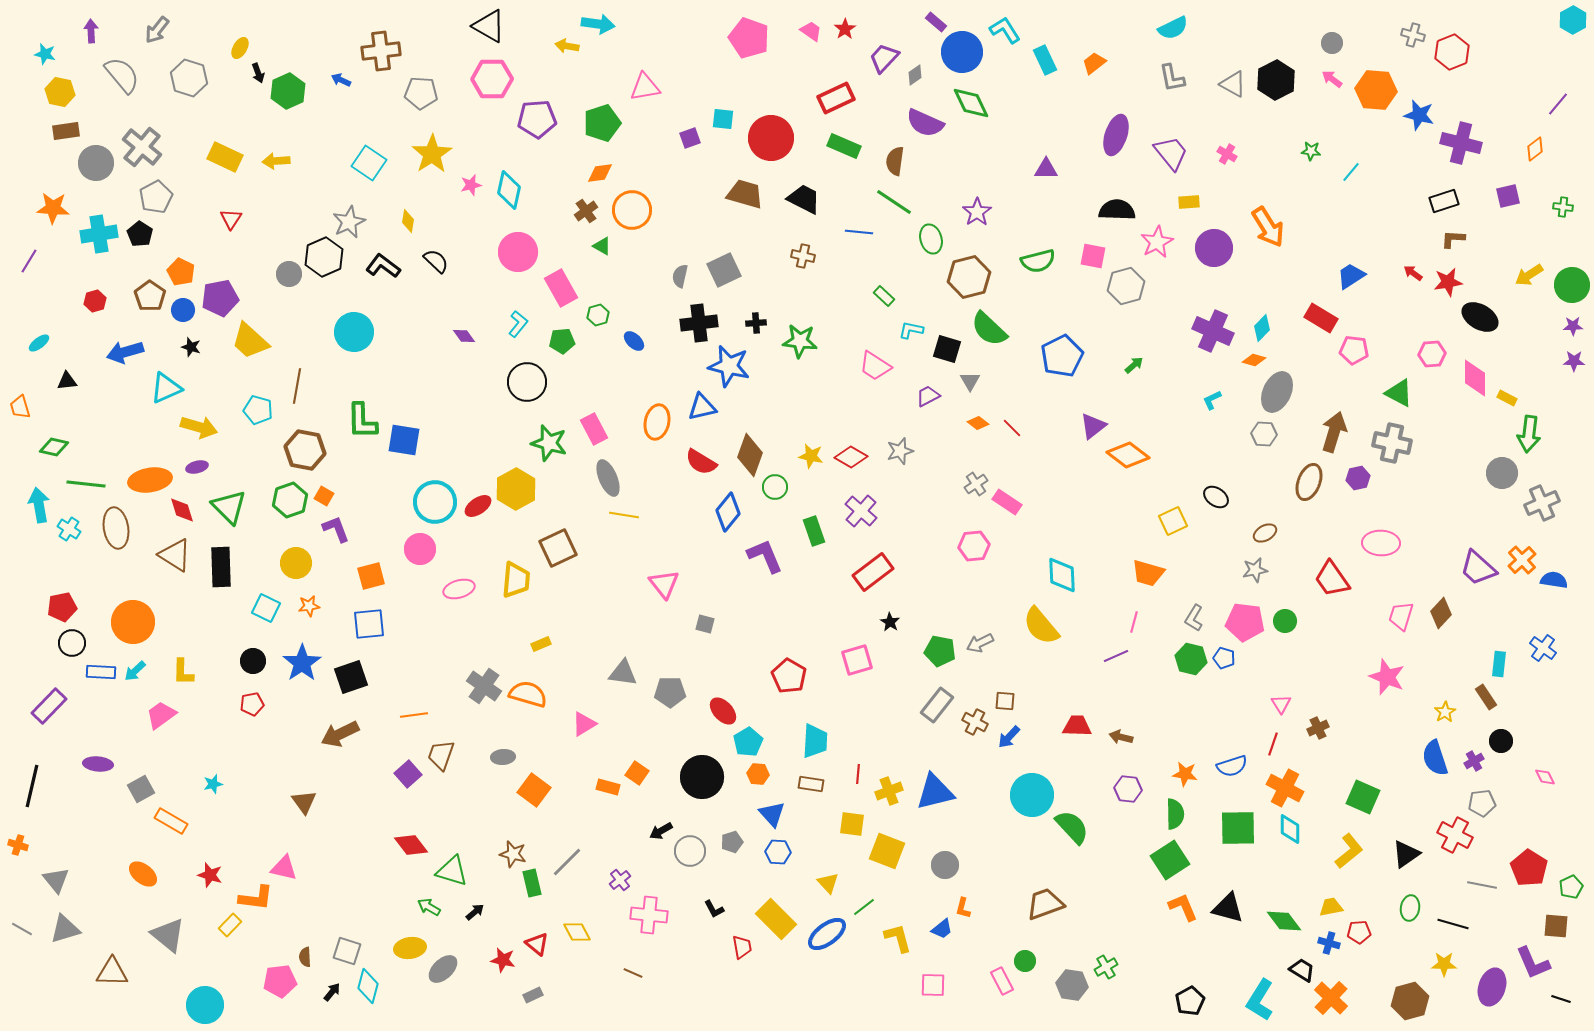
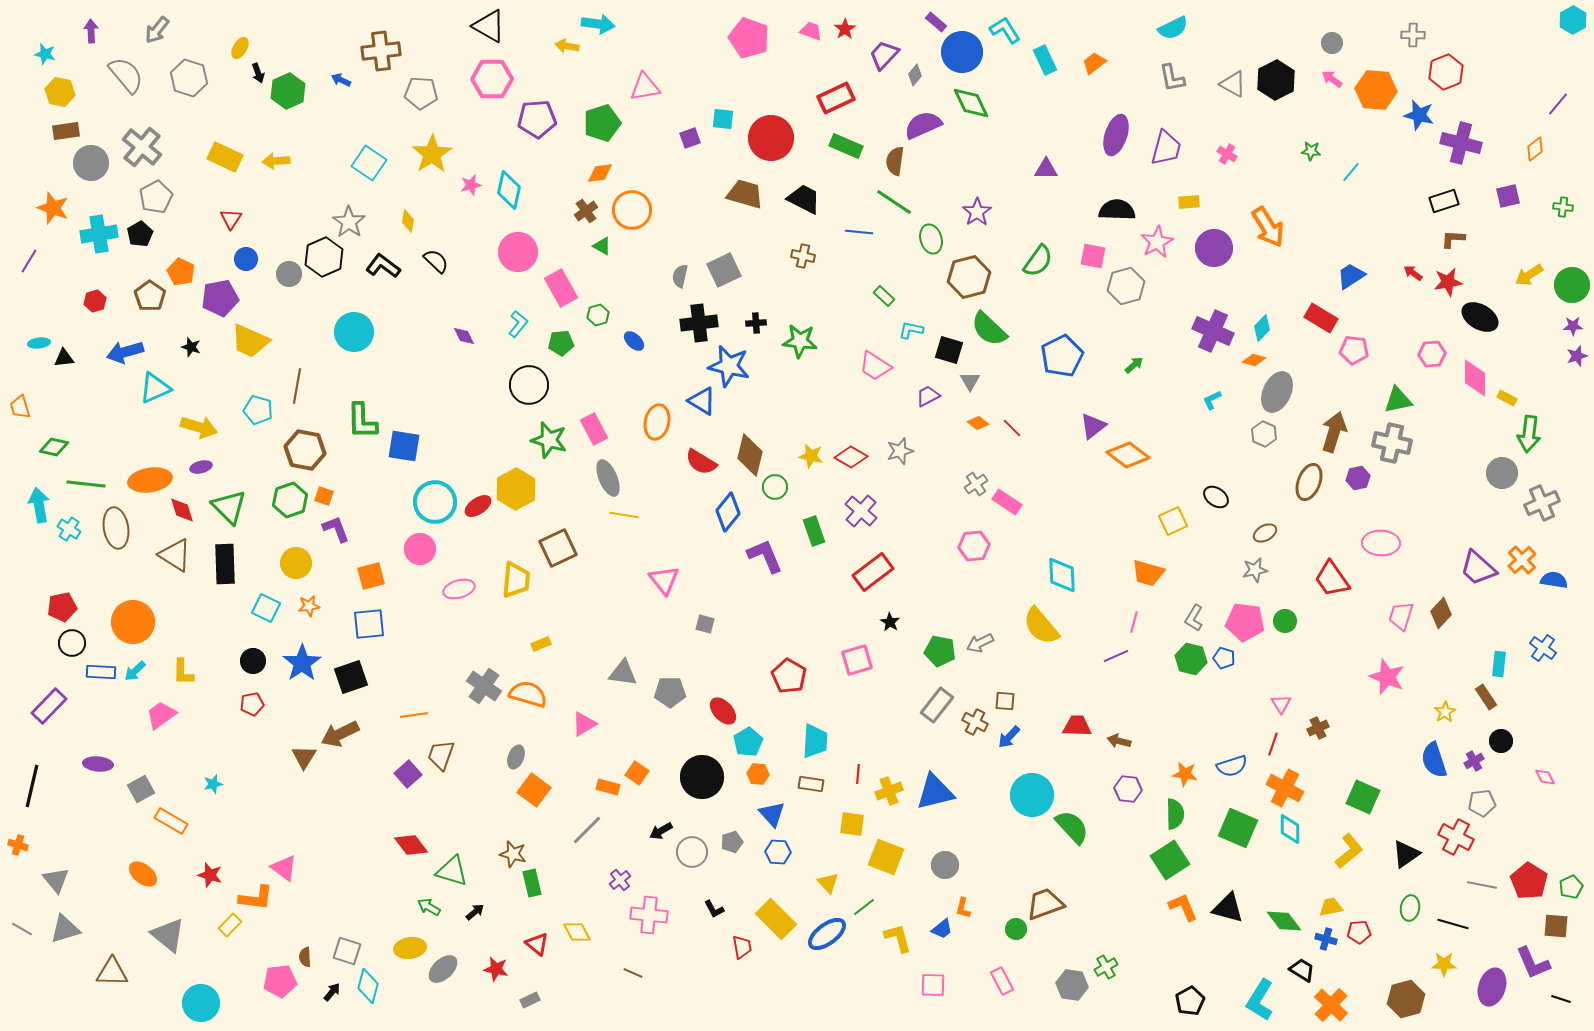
pink trapezoid at (811, 31): rotated 15 degrees counterclockwise
gray cross at (1413, 35): rotated 15 degrees counterclockwise
red hexagon at (1452, 52): moved 6 px left, 20 px down
purple trapezoid at (884, 58): moved 3 px up
gray semicircle at (122, 75): moved 4 px right
gray diamond at (915, 75): rotated 15 degrees counterclockwise
purple semicircle at (925, 123): moved 2 px left, 2 px down; rotated 132 degrees clockwise
green rectangle at (844, 146): moved 2 px right
purple trapezoid at (1171, 153): moved 5 px left, 5 px up; rotated 54 degrees clockwise
gray circle at (96, 163): moved 5 px left
orange star at (53, 208): rotated 16 degrees clockwise
gray star at (349, 222): rotated 12 degrees counterclockwise
black pentagon at (140, 234): rotated 10 degrees clockwise
green semicircle at (1038, 261): rotated 40 degrees counterclockwise
blue circle at (183, 310): moved 63 px right, 51 px up
purple diamond at (464, 336): rotated 10 degrees clockwise
yellow trapezoid at (250, 341): rotated 18 degrees counterclockwise
green pentagon at (562, 341): moved 1 px left, 2 px down
cyan ellipse at (39, 343): rotated 30 degrees clockwise
black square at (947, 349): moved 2 px right, 1 px down
purple star at (1574, 361): moved 3 px right, 5 px up; rotated 20 degrees counterclockwise
black triangle at (67, 381): moved 3 px left, 23 px up
black circle at (527, 382): moved 2 px right, 3 px down
cyan triangle at (166, 388): moved 11 px left
green triangle at (1399, 393): moved 1 px left, 7 px down; rotated 40 degrees counterclockwise
blue triangle at (702, 407): moved 6 px up; rotated 44 degrees clockwise
gray hexagon at (1264, 434): rotated 20 degrees clockwise
blue square at (404, 440): moved 6 px down
green star at (549, 443): moved 3 px up
brown diamond at (750, 455): rotated 6 degrees counterclockwise
purple ellipse at (197, 467): moved 4 px right
orange square at (324, 496): rotated 12 degrees counterclockwise
black rectangle at (221, 567): moved 4 px right, 3 px up
pink triangle at (664, 584): moved 4 px up
brown arrow at (1121, 737): moved 2 px left, 4 px down
gray ellipse at (503, 757): moved 13 px right; rotated 65 degrees counterclockwise
blue semicircle at (1435, 758): moved 1 px left, 2 px down
brown triangle at (304, 802): moved 45 px up; rotated 8 degrees clockwise
green square at (1238, 828): rotated 24 degrees clockwise
red cross at (1455, 835): moved 1 px right, 2 px down
gray circle at (690, 851): moved 2 px right, 1 px down
yellow square at (887, 851): moved 1 px left, 6 px down
gray line at (567, 862): moved 20 px right, 32 px up
pink triangle at (284, 868): rotated 24 degrees clockwise
red pentagon at (1529, 868): moved 13 px down
blue cross at (1329, 943): moved 3 px left, 4 px up
red star at (503, 960): moved 7 px left, 9 px down
green circle at (1025, 961): moved 9 px left, 32 px up
gray rectangle at (533, 995): moved 3 px left, 5 px down
orange cross at (1331, 998): moved 7 px down
brown hexagon at (1410, 1001): moved 4 px left, 2 px up
cyan circle at (205, 1005): moved 4 px left, 2 px up
